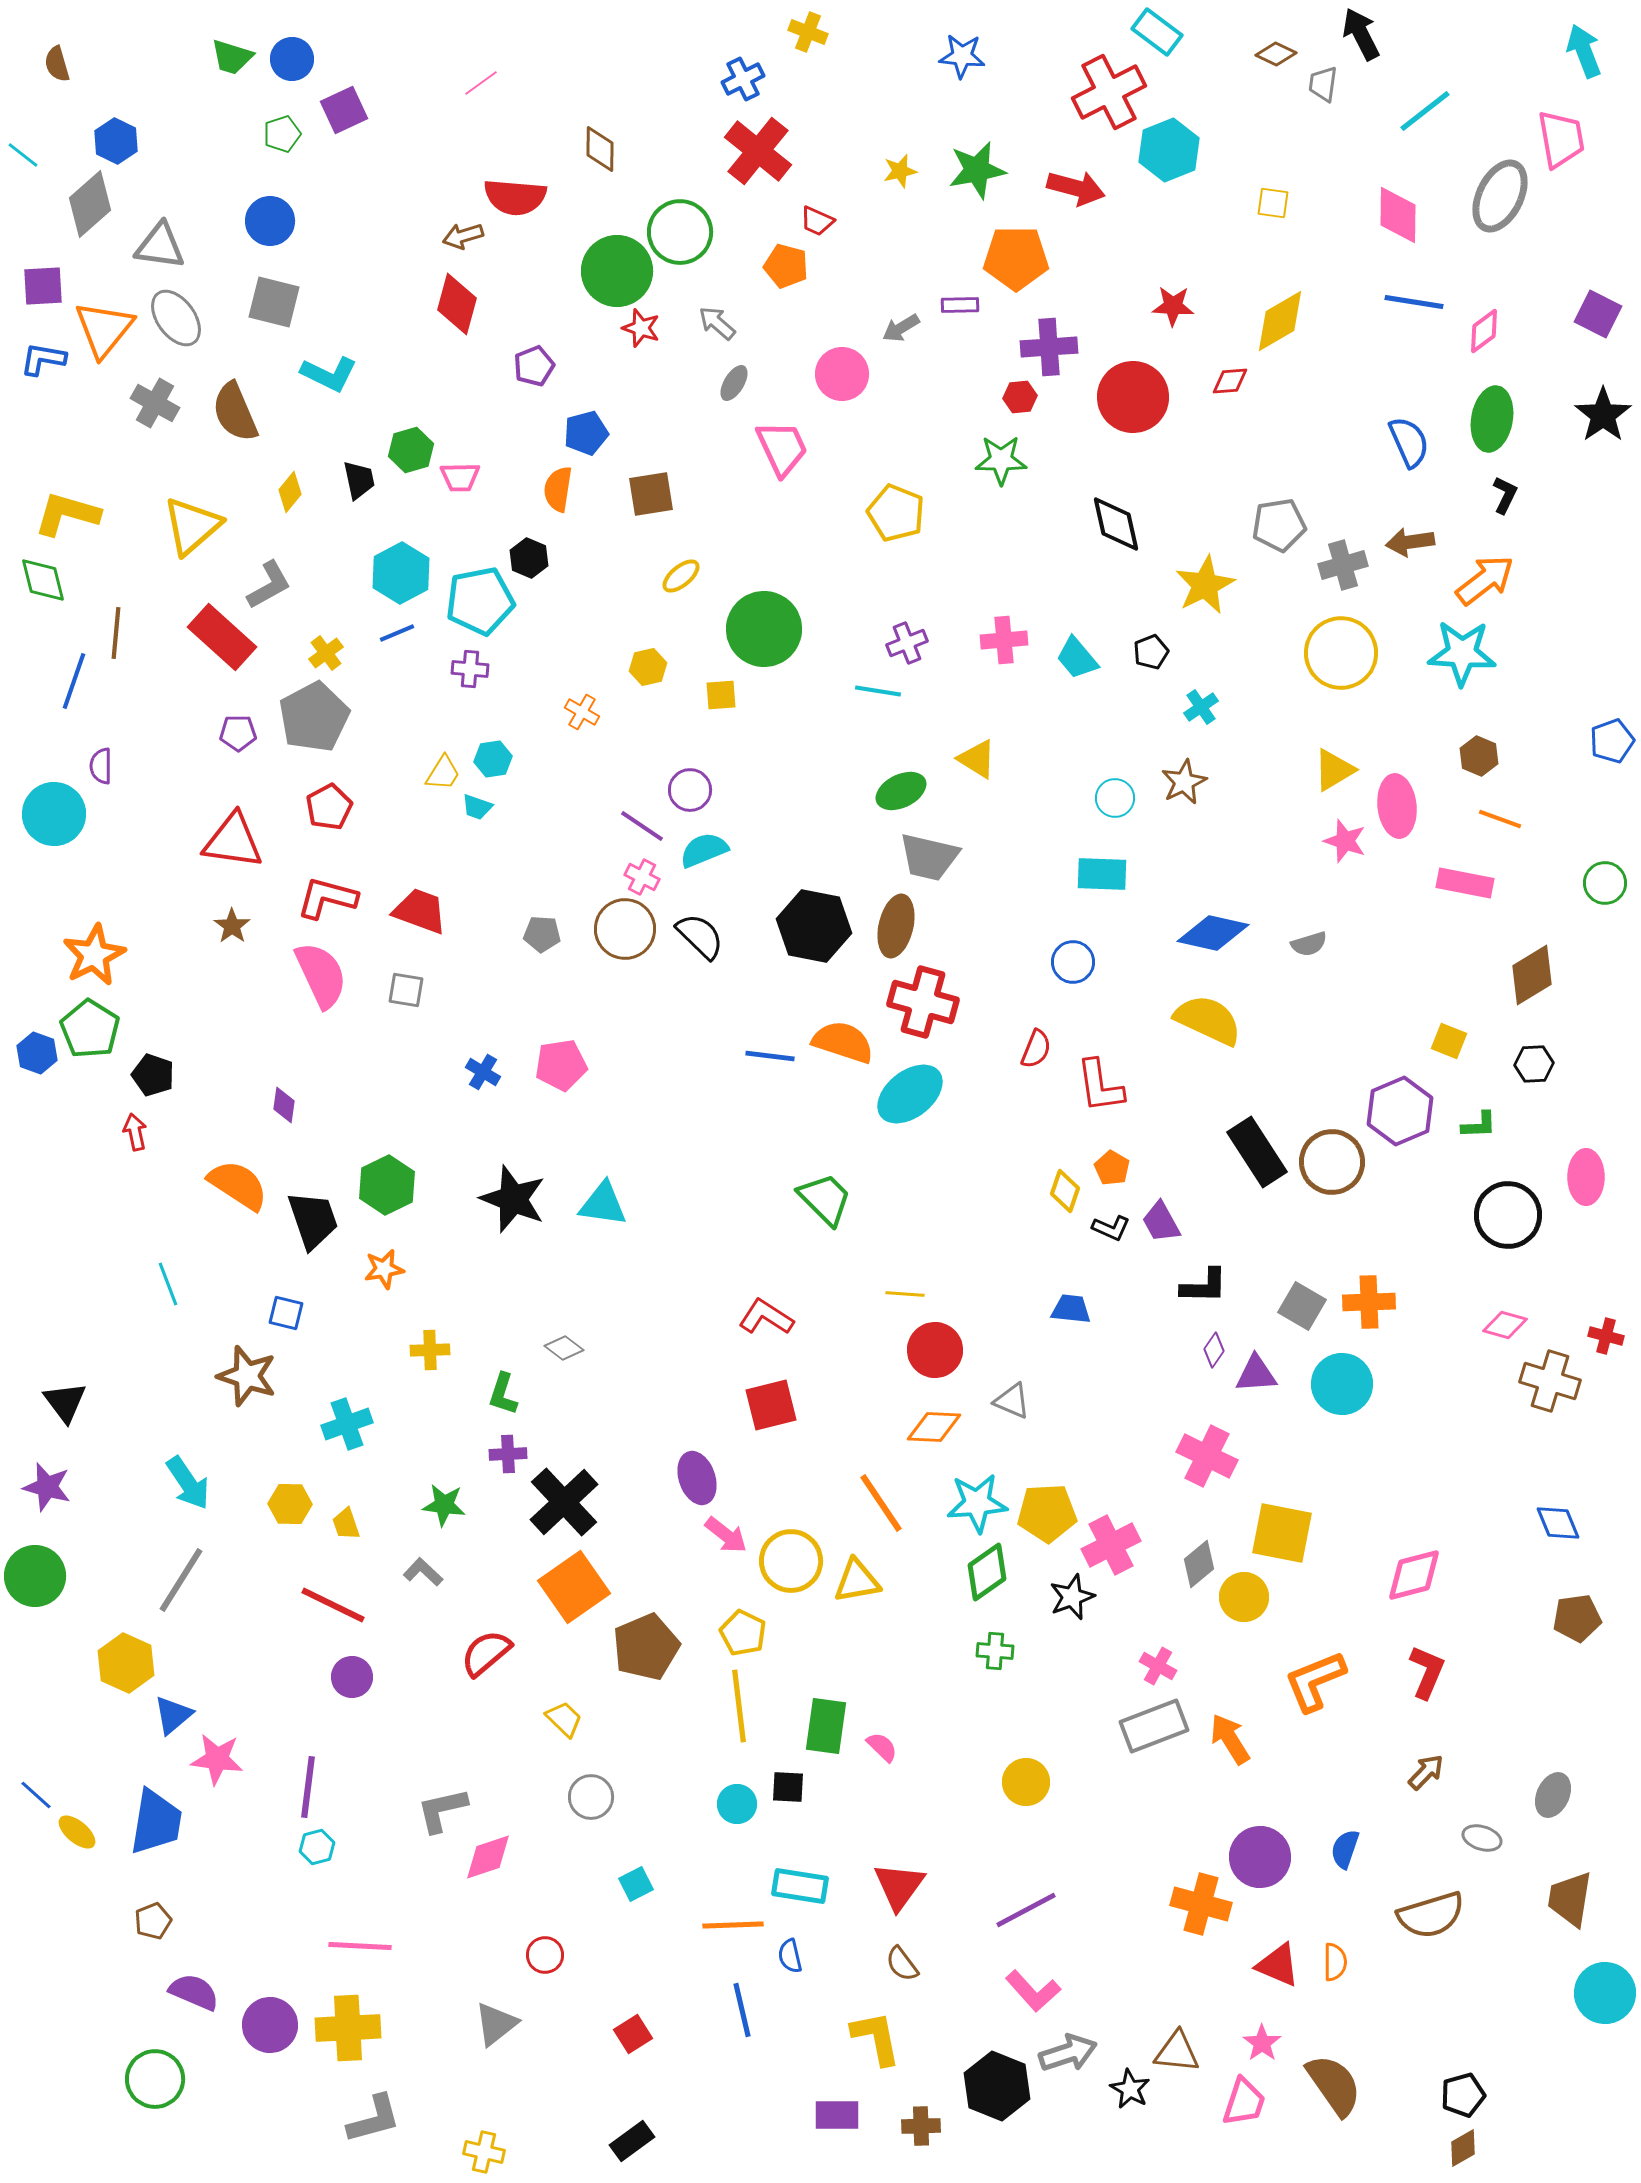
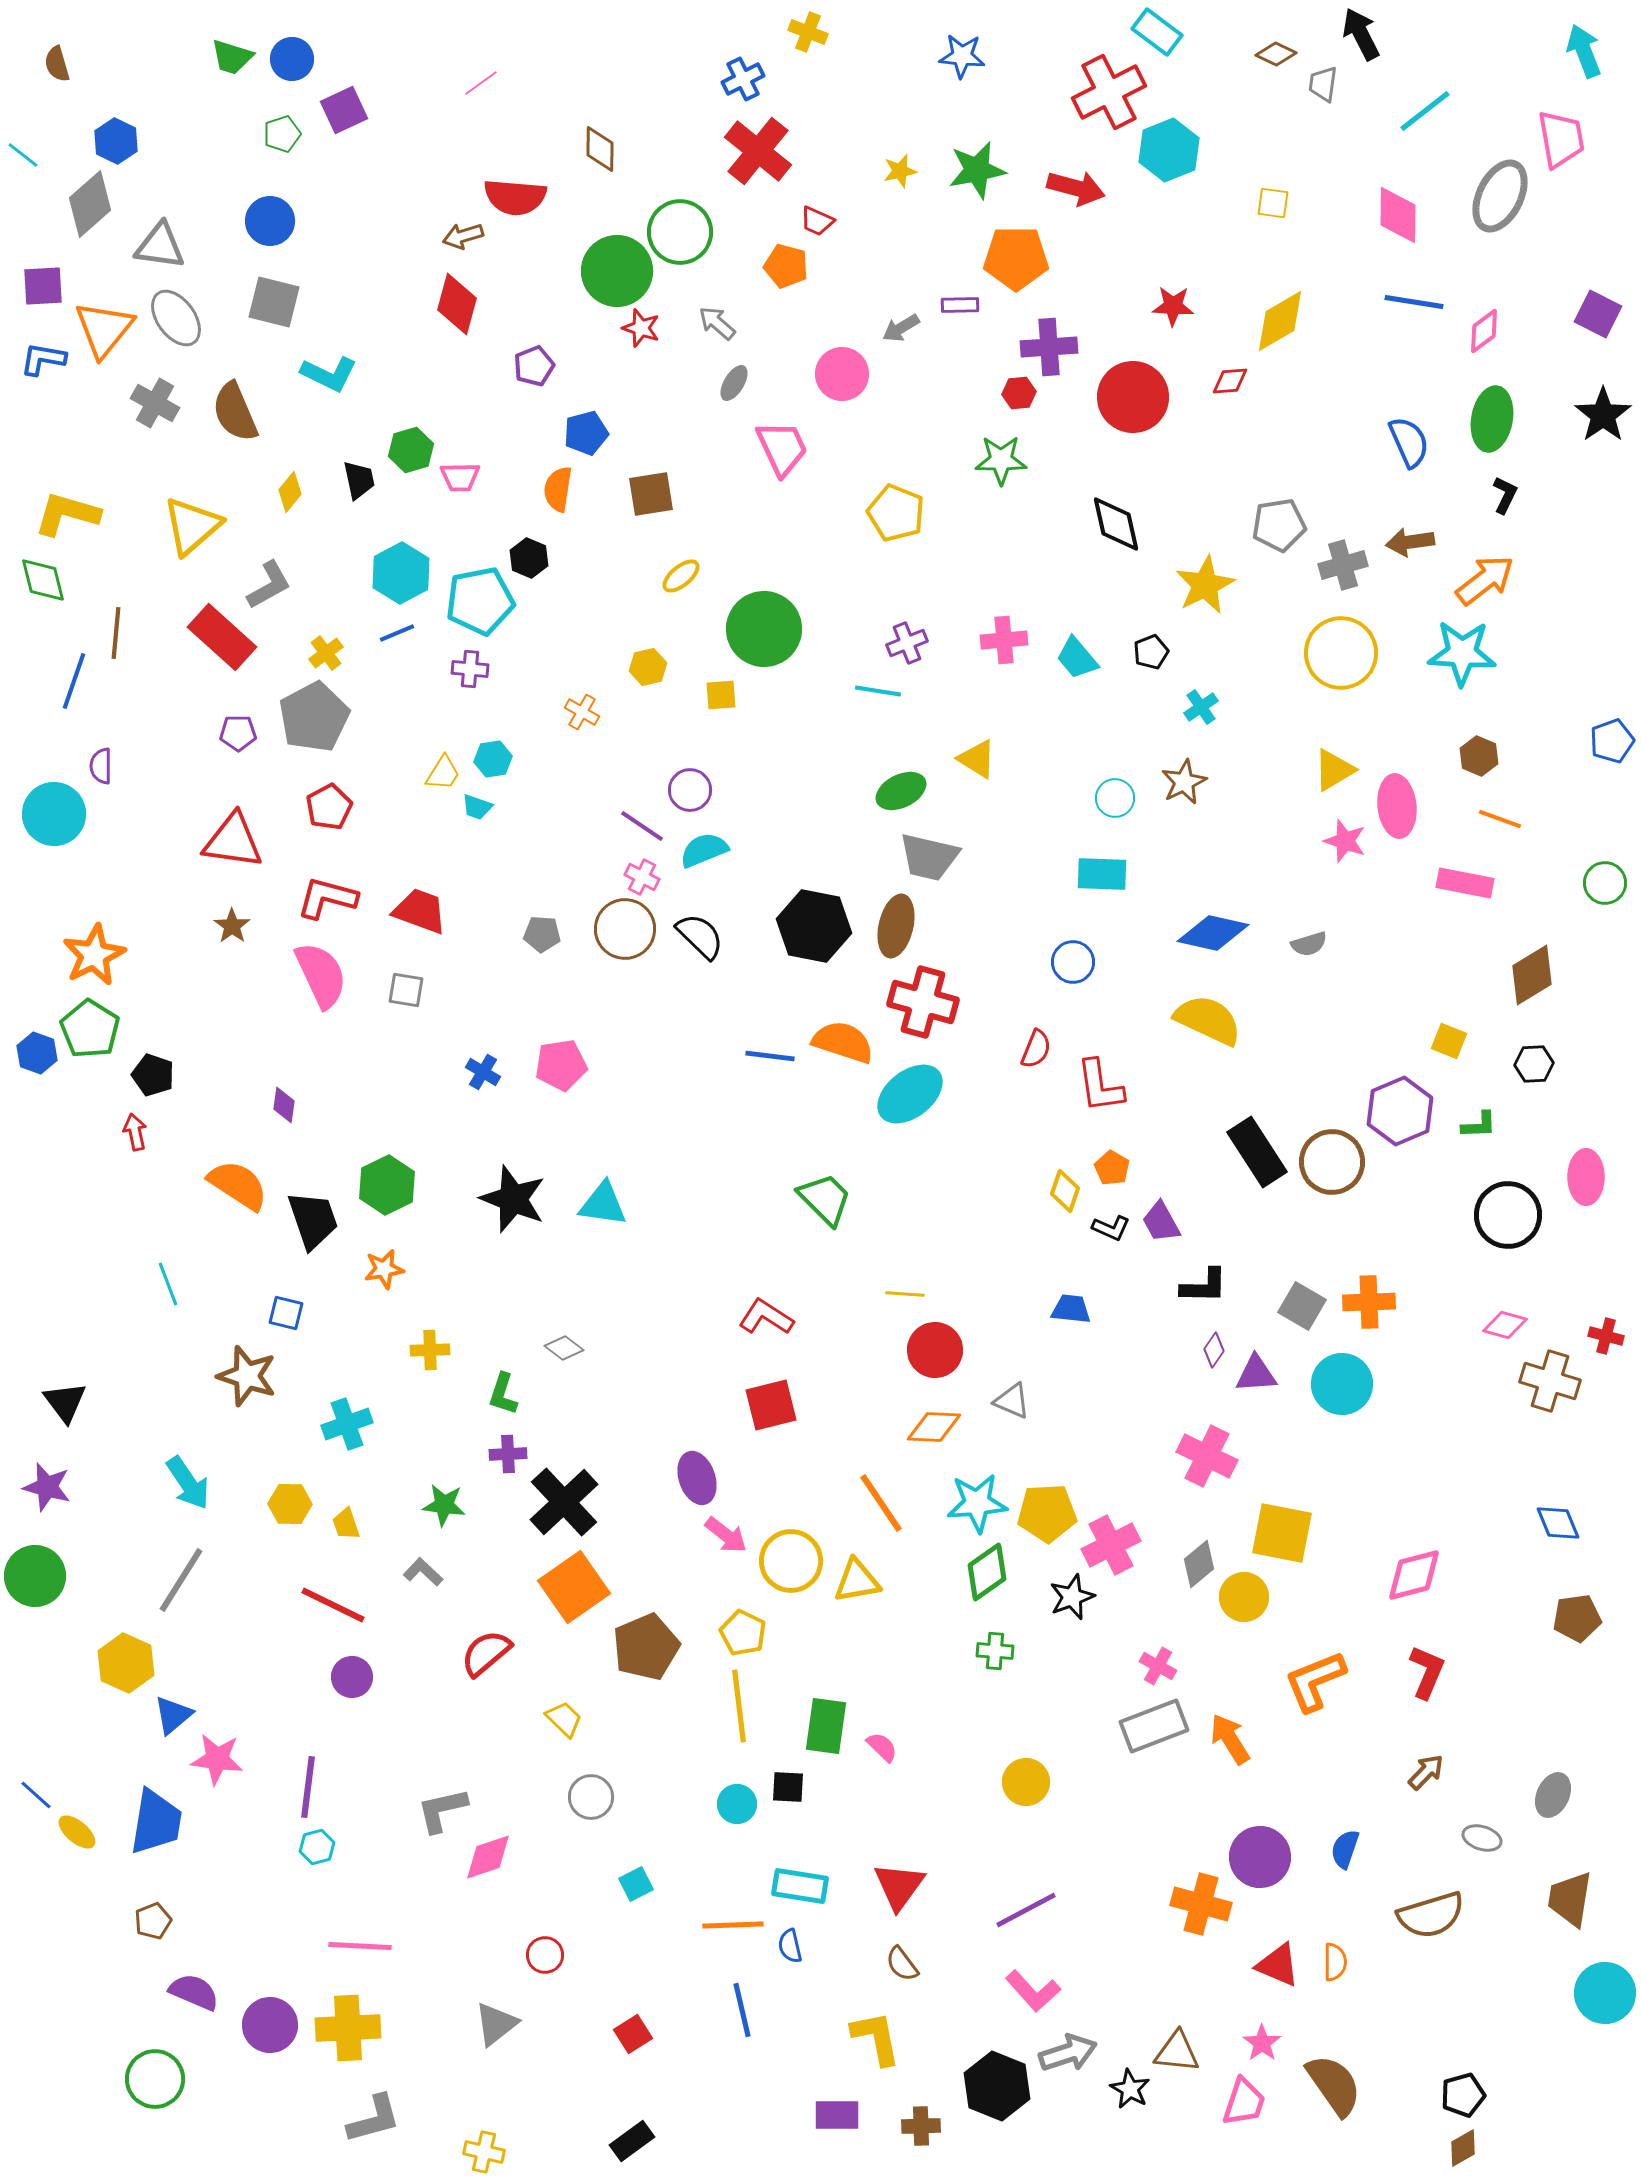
red hexagon at (1020, 397): moved 1 px left, 4 px up
blue semicircle at (790, 1956): moved 10 px up
